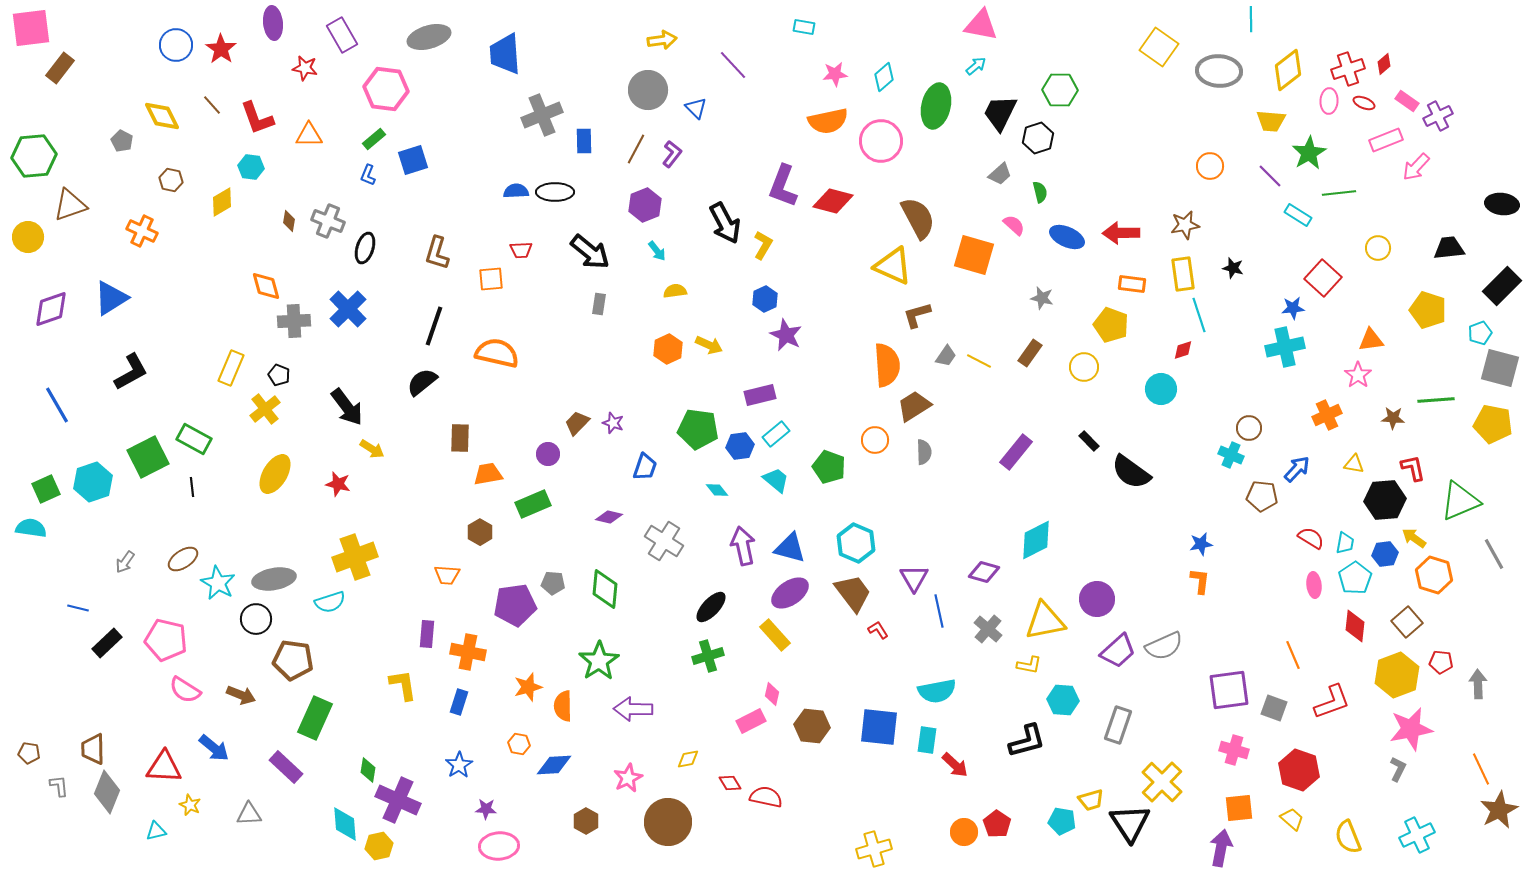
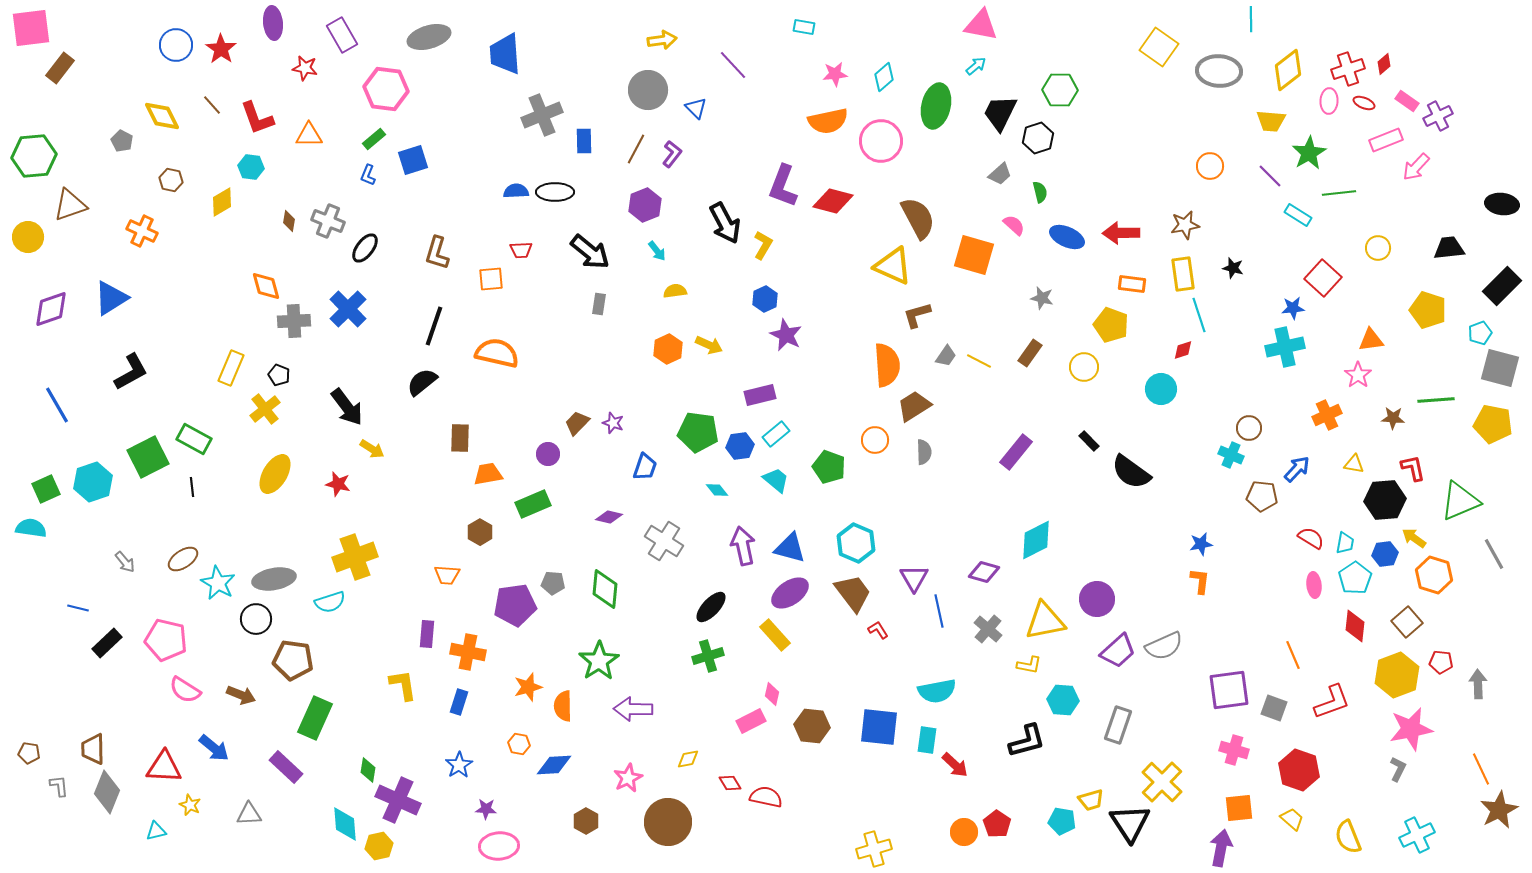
black ellipse at (365, 248): rotated 20 degrees clockwise
green pentagon at (698, 429): moved 3 px down
gray arrow at (125, 562): rotated 75 degrees counterclockwise
